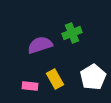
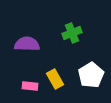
purple semicircle: moved 13 px left, 1 px up; rotated 20 degrees clockwise
white pentagon: moved 2 px left, 2 px up
